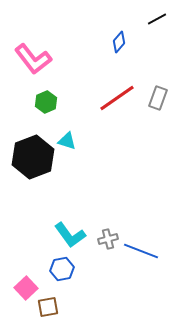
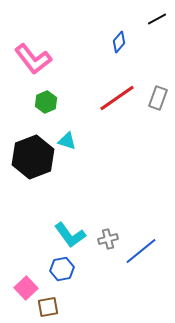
blue line: rotated 60 degrees counterclockwise
